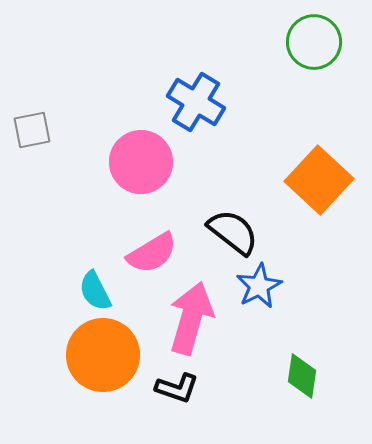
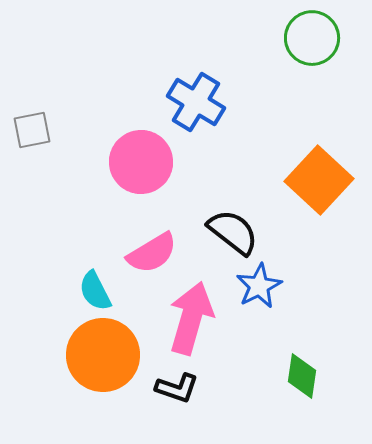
green circle: moved 2 px left, 4 px up
